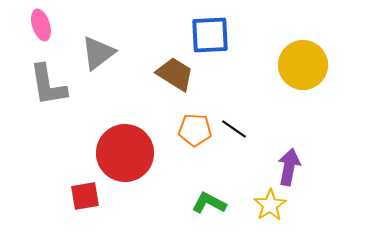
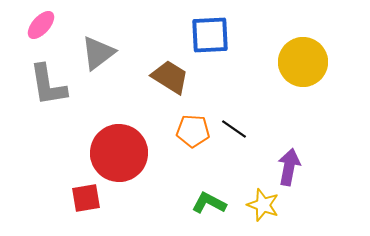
pink ellipse: rotated 60 degrees clockwise
yellow circle: moved 3 px up
brown trapezoid: moved 5 px left, 3 px down
orange pentagon: moved 2 px left, 1 px down
red circle: moved 6 px left
red square: moved 1 px right, 2 px down
yellow star: moved 7 px left; rotated 20 degrees counterclockwise
